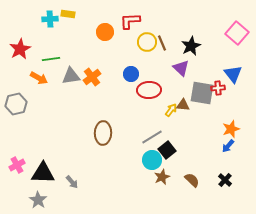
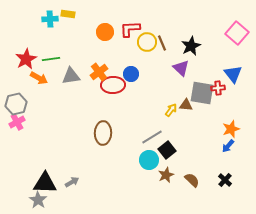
red L-shape: moved 8 px down
red star: moved 6 px right, 10 px down
orange cross: moved 7 px right, 5 px up
red ellipse: moved 36 px left, 5 px up
brown triangle: moved 3 px right
cyan circle: moved 3 px left
pink cross: moved 43 px up
black triangle: moved 2 px right, 10 px down
brown star: moved 4 px right, 2 px up
gray arrow: rotated 80 degrees counterclockwise
